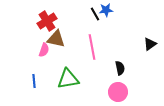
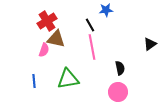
black line: moved 5 px left, 11 px down
